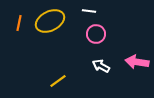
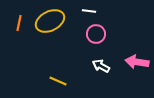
yellow line: rotated 60 degrees clockwise
